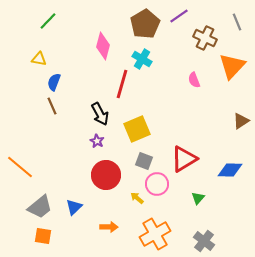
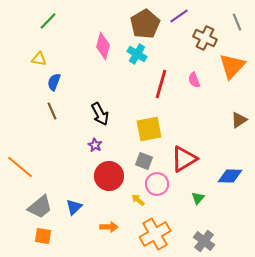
cyan cross: moved 5 px left, 5 px up
red line: moved 39 px right
brown line: moved 5 px down
brown triangle: moved 2 px left, 1 px up
yellow square: moved 12 px right; rotated 12 degrees clockwise
purple star: moved 2 px left, 4 px down
blue diamond: moved 6 px down
red circle: moved 3 px right, 1 px down
yellow arrow: moved 1 px right, 2 px down
